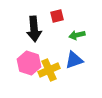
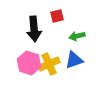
green arrow: moved 1 px down
yellow cross: moved 6 px up
